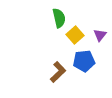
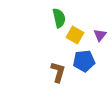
yellow square: rotated 18 degrees counterclockwise
brown L-shape: rotated 30 degrees counterclockwise
